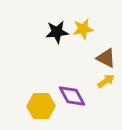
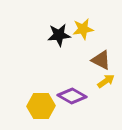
black star: moved 2 px right, 3 px down
brown triangle: moved 5 px left, 2 px down
purple diamond: rotated 32 degrees counterclockwise
